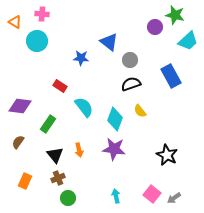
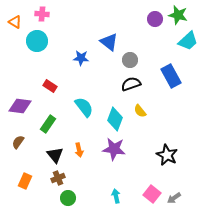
green star: moved 3 px right
purple circle: moved 8 px up
red rectangle: moved 10 px left
